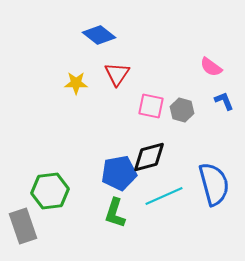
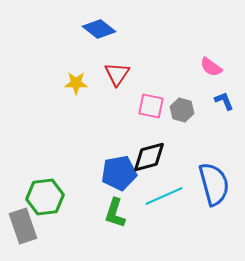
blue diamond: moved 6 px up
green hexagon: moved 5 px left, 6 px down
